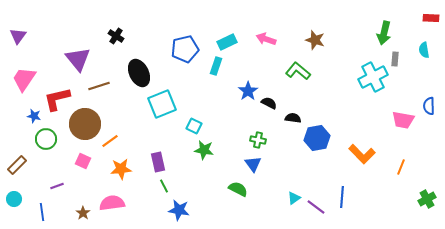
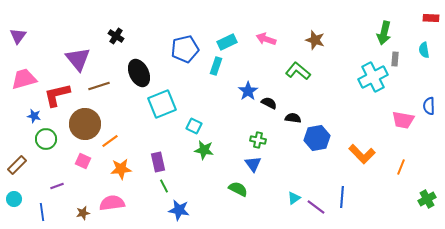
pink trapezoid at (24, 79): rotated 40 degrees clockwise
red L-shape at (57, 99): moved 4 px up
brown star at (83, 213): rotated 24 degrees clockwise
